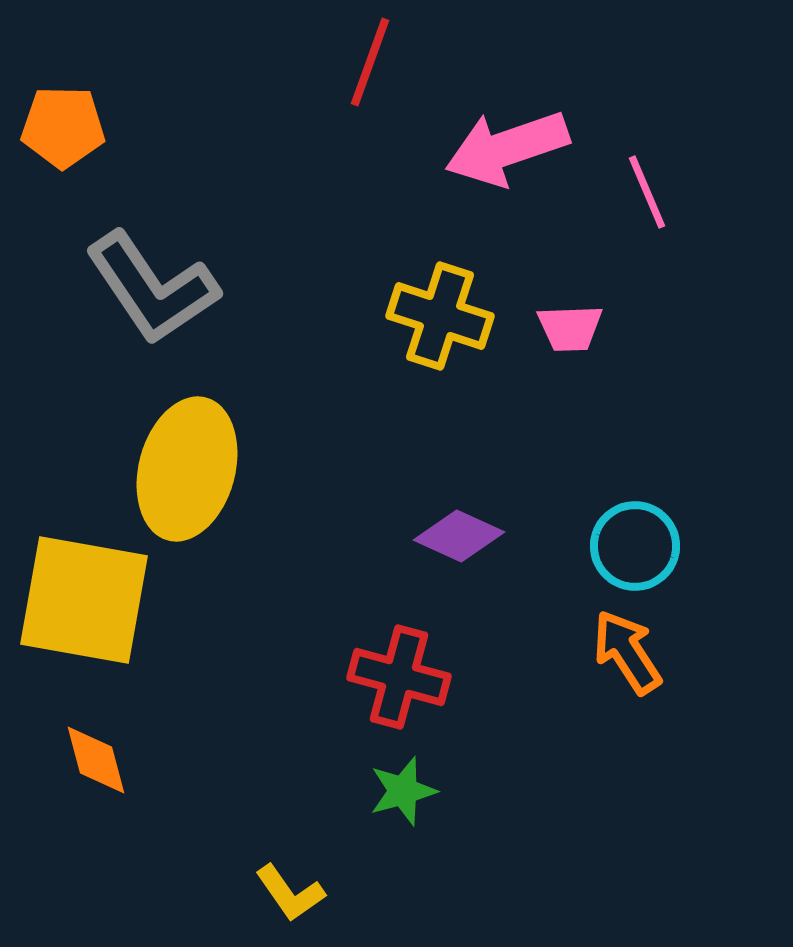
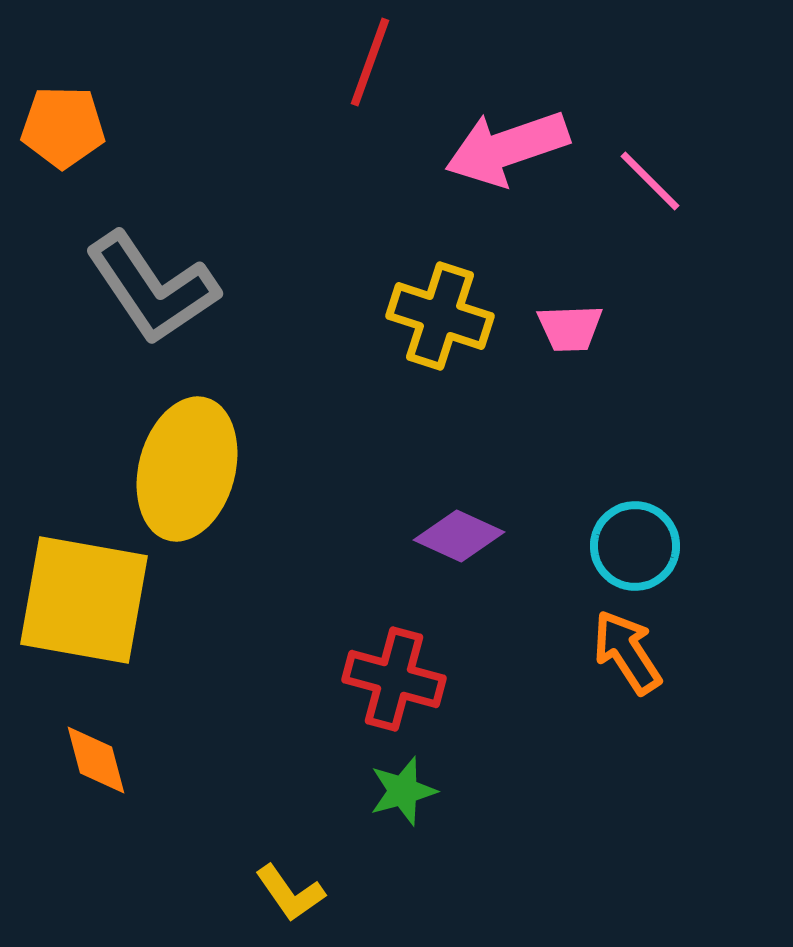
pink line: moved 3 px right, 11 px up; rotated 22 degrees counterclockwise
red cross: moved 5 px left, 2 px down
